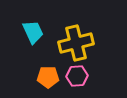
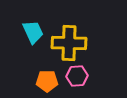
yellow cross: moved 7 px left; rotated 16 degrees clockwise
orange pentagon: moved 1 px left, 4 px down
